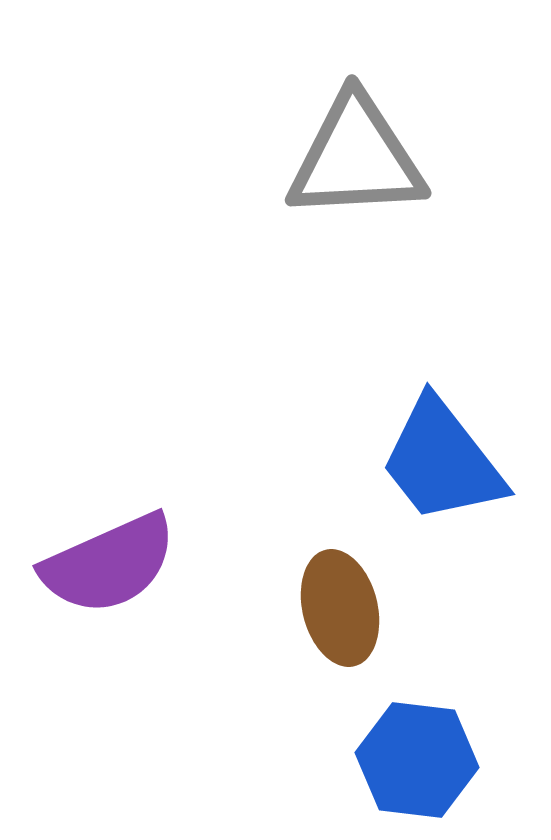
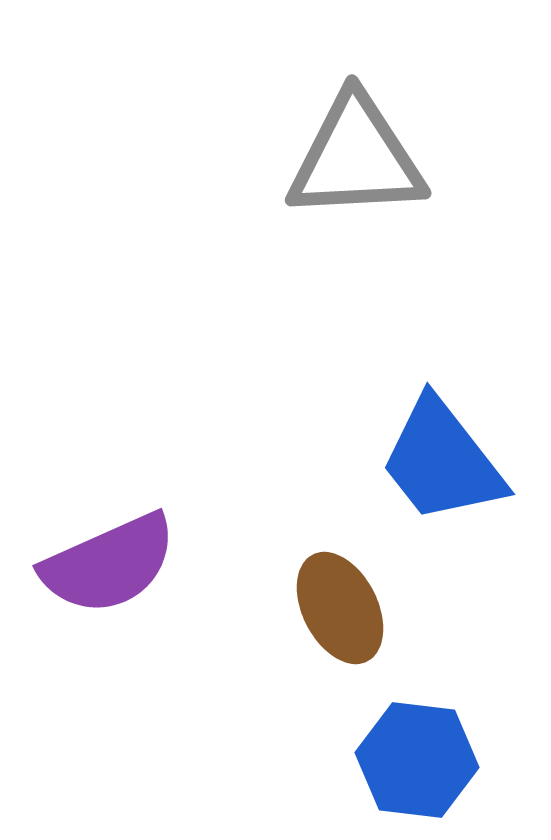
brown ellipse: rotated 13 degrees counterclockwise
